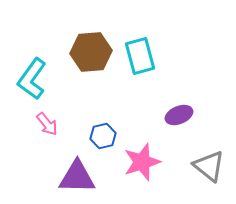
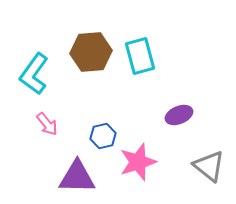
cyan L-shape: moved 2 px right, 5 px up
pink star: moved 4 px left
